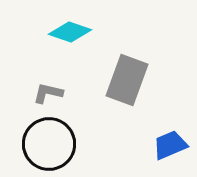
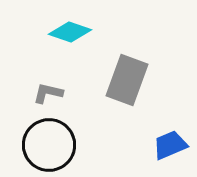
black circle: moved 1 px down
